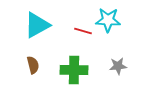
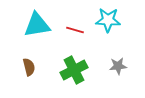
cyan triangle: rotated 20 degrees clockwise
red line: moved 8 px left, 1 px up
brown semicircle: moved 4 px left, 2 px down
green cross: rotated 28 degrees counterclockwise
